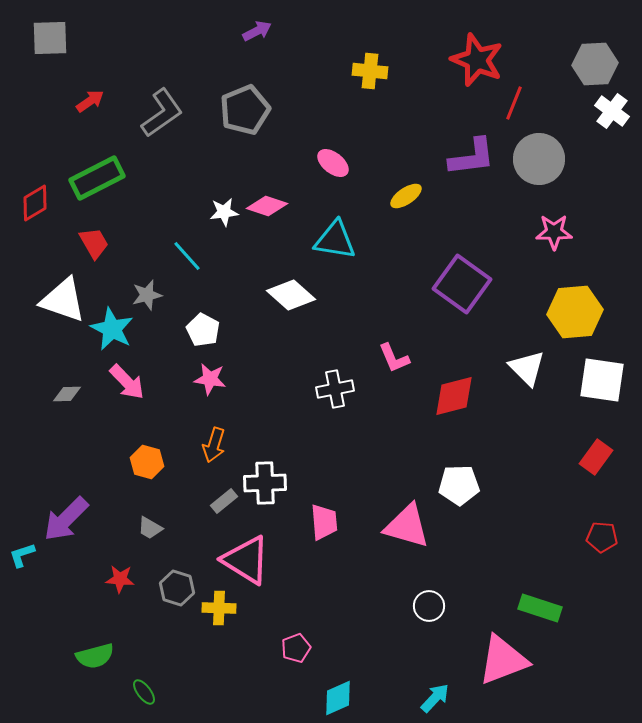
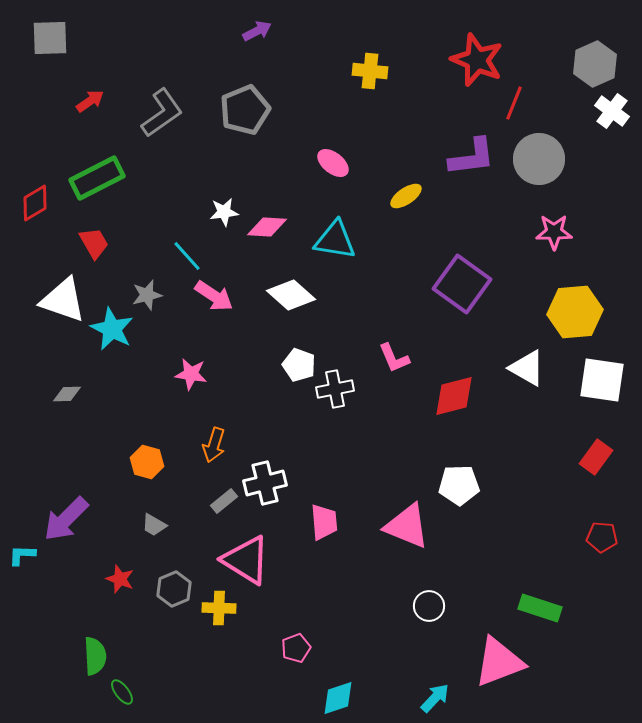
gray hexagon at (595, 64): rotated 21 degrees counterclockwise
pink diamond at (267, 206): moved 21 px down; rotated 15 degrees counterclockwise
white pentagon at (203, 330): moved 96 px right, 35 px down; rotated 8 degrees counterclockwise
white triangle at (527, 368): rotated 15 degrees counterclockwise
pink star at (210, 379): moved 19 px left, 5 px up
pink arrow at (127, 382): moved 87 px right, 86 px up; rotated 12 degrees counterclockwise
white cross at (265, 483): rotated 12 degrees counterclockwise
pink triangle at (407, 526): rotated 6 degrees clockwise
gray trapezoid at (150, 528): moved 4 px right, 3 px up
cyan L-shape at (22, 555): rotated 20 degrees clockwise
red star at (120, 579): rotated 16 degrees clockwise
gray hexagon at (177, 588): moved 3 px left, 1 px down; rotated 20 degrees clockwise
green semicircle at (95, 656): rotated 78 degrees counterclockwise
pink triangle at (503, 660): moved 4 px left, 2 px down
green ellipse at (144, 692): moved 22 px left
cyan diamond at (338, 698): rotated 6 degrees clockwise
